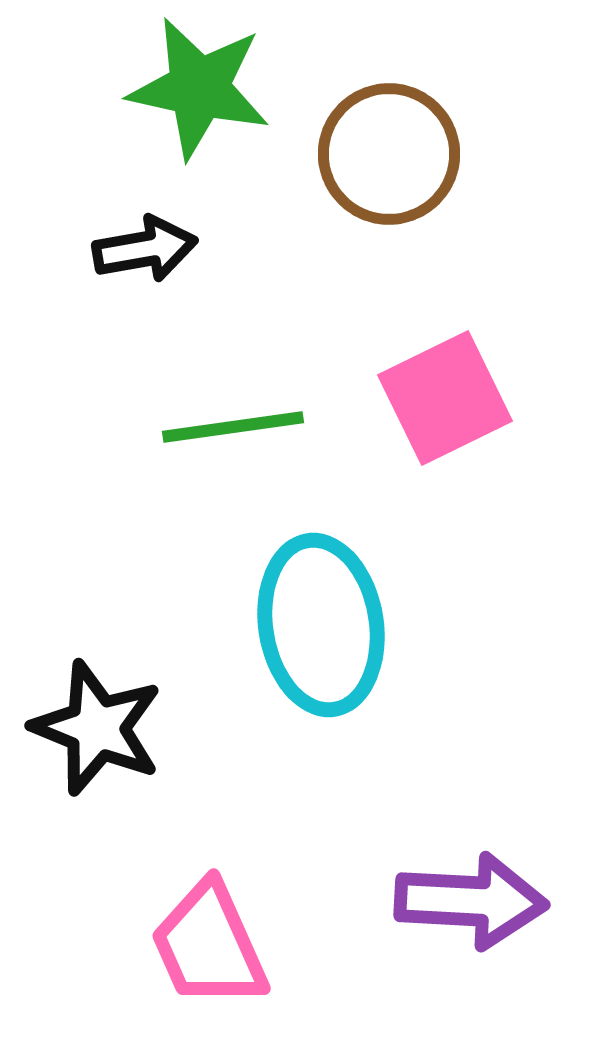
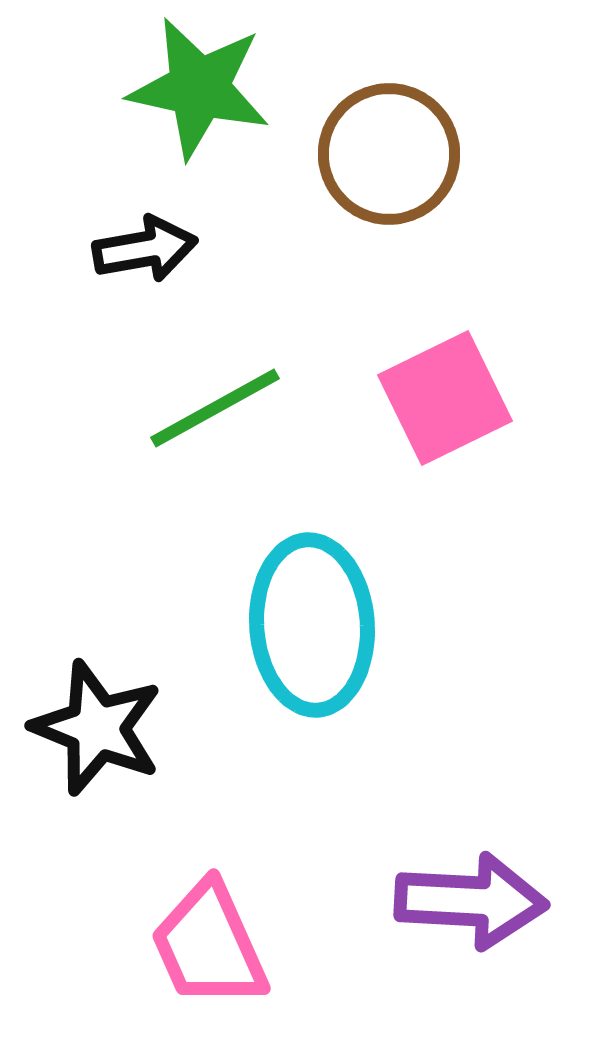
green line: moved 18 px left, 19 px up; rotated 21 degrees counterclockwise
cyan ellipse: moved 9 px left; rotated 5 degrees clockwise
